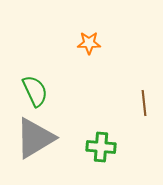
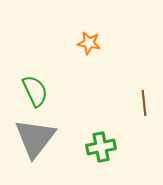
orange star: rotated 10 degrees clockwise
gray triangle: rotated 21 degrees counterclockwise
green cross: rotated 16 degrees counterclockwise
